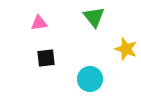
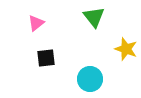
pink triangle: moved 3 px left; rotated 30 degrees counterclockwise
